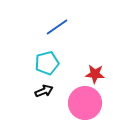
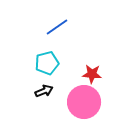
red star: moved 3 px left
pink circle: moved 1 px left, 1 px up
